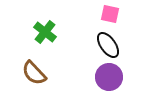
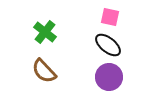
pink square: moved 3 px down
black ellipse: rotated 16 degrees counterclockwise
brown semicircle: moved 10 px right, 2 px up
